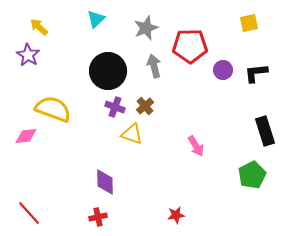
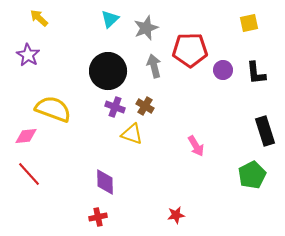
cyan triangle: moved 14 px right
yellow arrow: moved 9 px up
red pentagon: moved 4 px down
black L-shape: rotated 90 degrees counterclockwise
brown cross: rotated 18 degrees counterclockwise
red line: moved 39 px up
